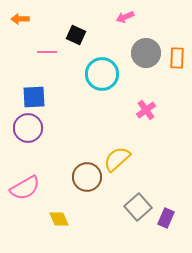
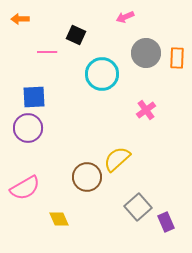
purple rectangle: moved 4 px down; rotated 48 degrees counterclockwise
